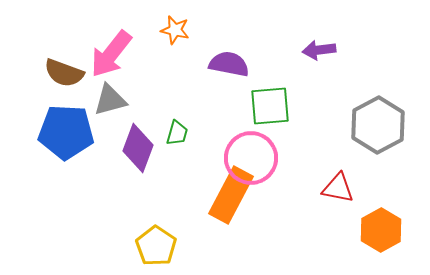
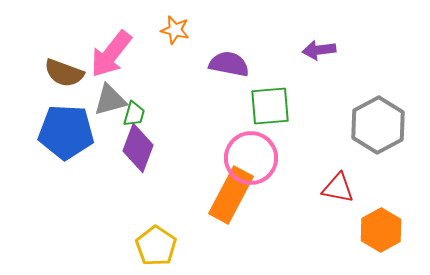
green trapezoid: moved 43 px left, 19 px up
